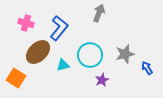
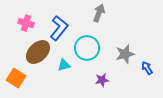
cyan circle: moved 3 px left, 7 px up
cyan triangle: moved 1 px right
purple star: rotated 16 degrees clockwise
